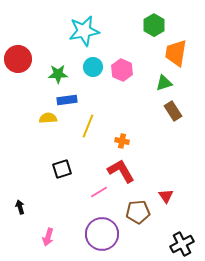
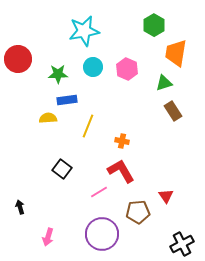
pink hexagon: moved 5 px right, 1 px up
black square: rotated 36 degrees counterclockwise
